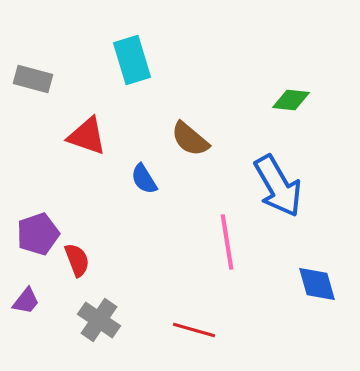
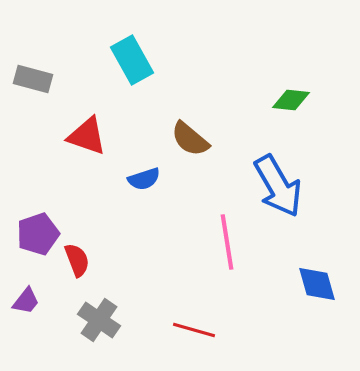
cyan rectangle: rotated 12 degrees counterclockwise
blue semicircle: rotated 76 degrees counterclockwise
